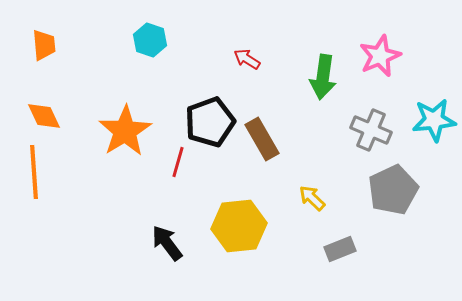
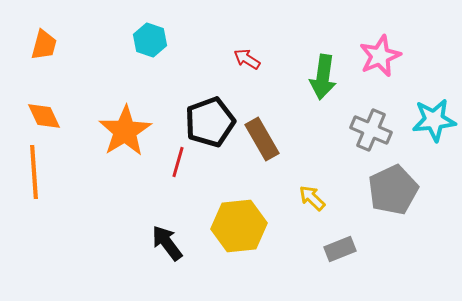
orange trapezoid: rotated 20 degrees clockwise
